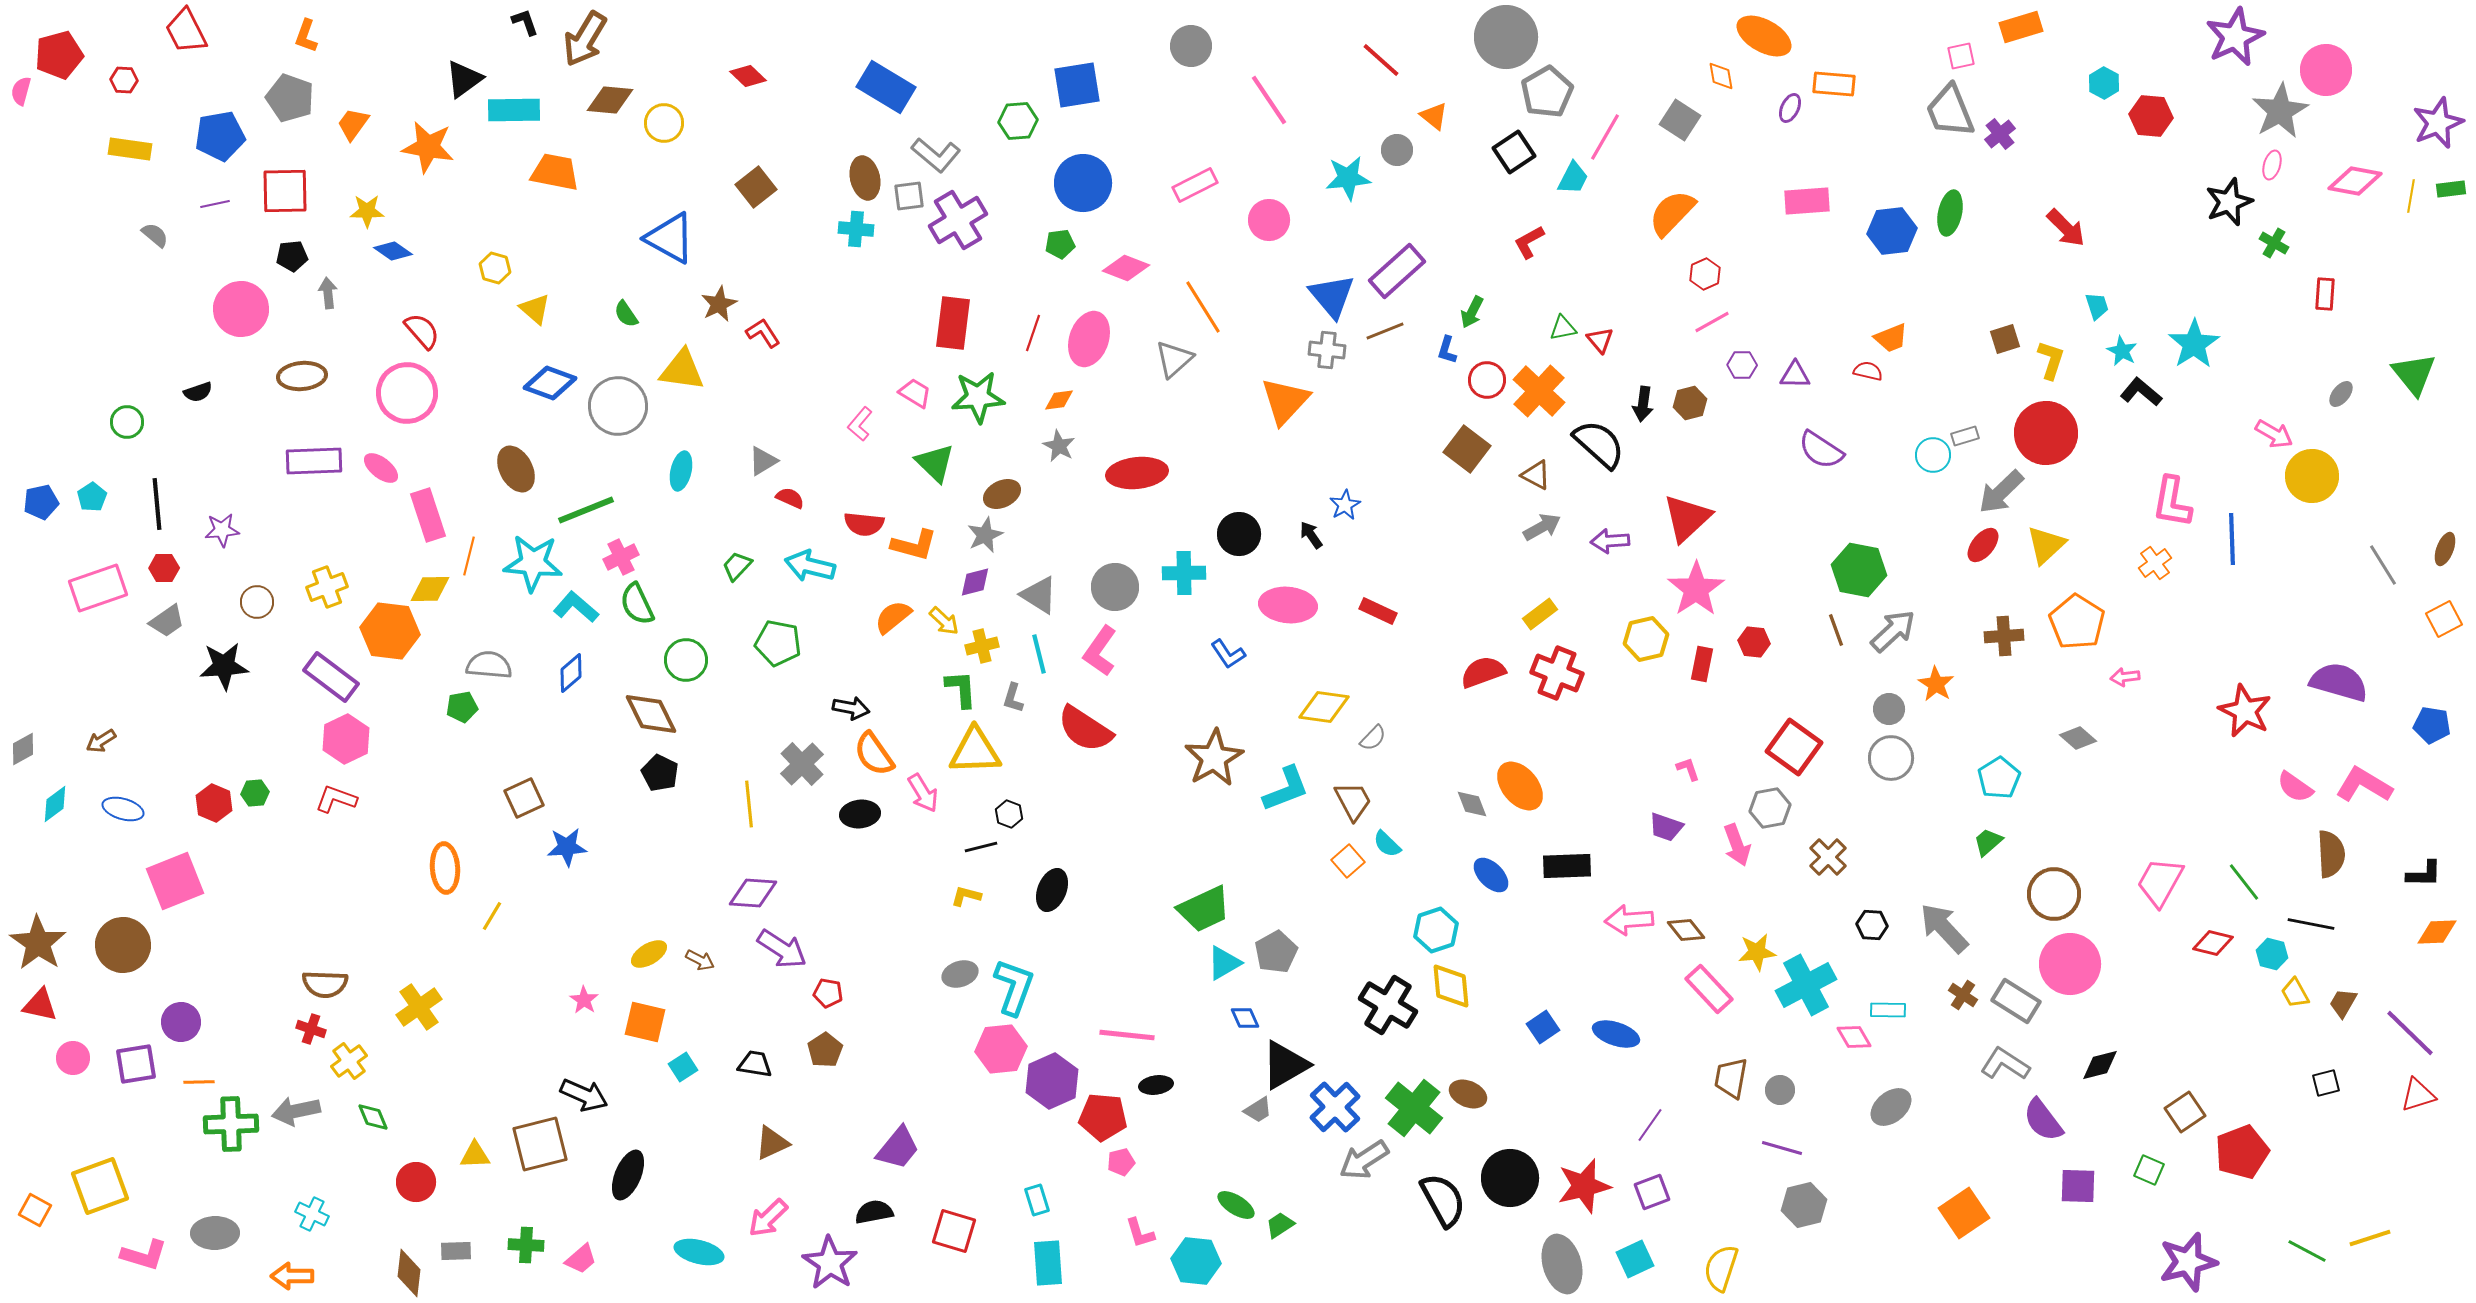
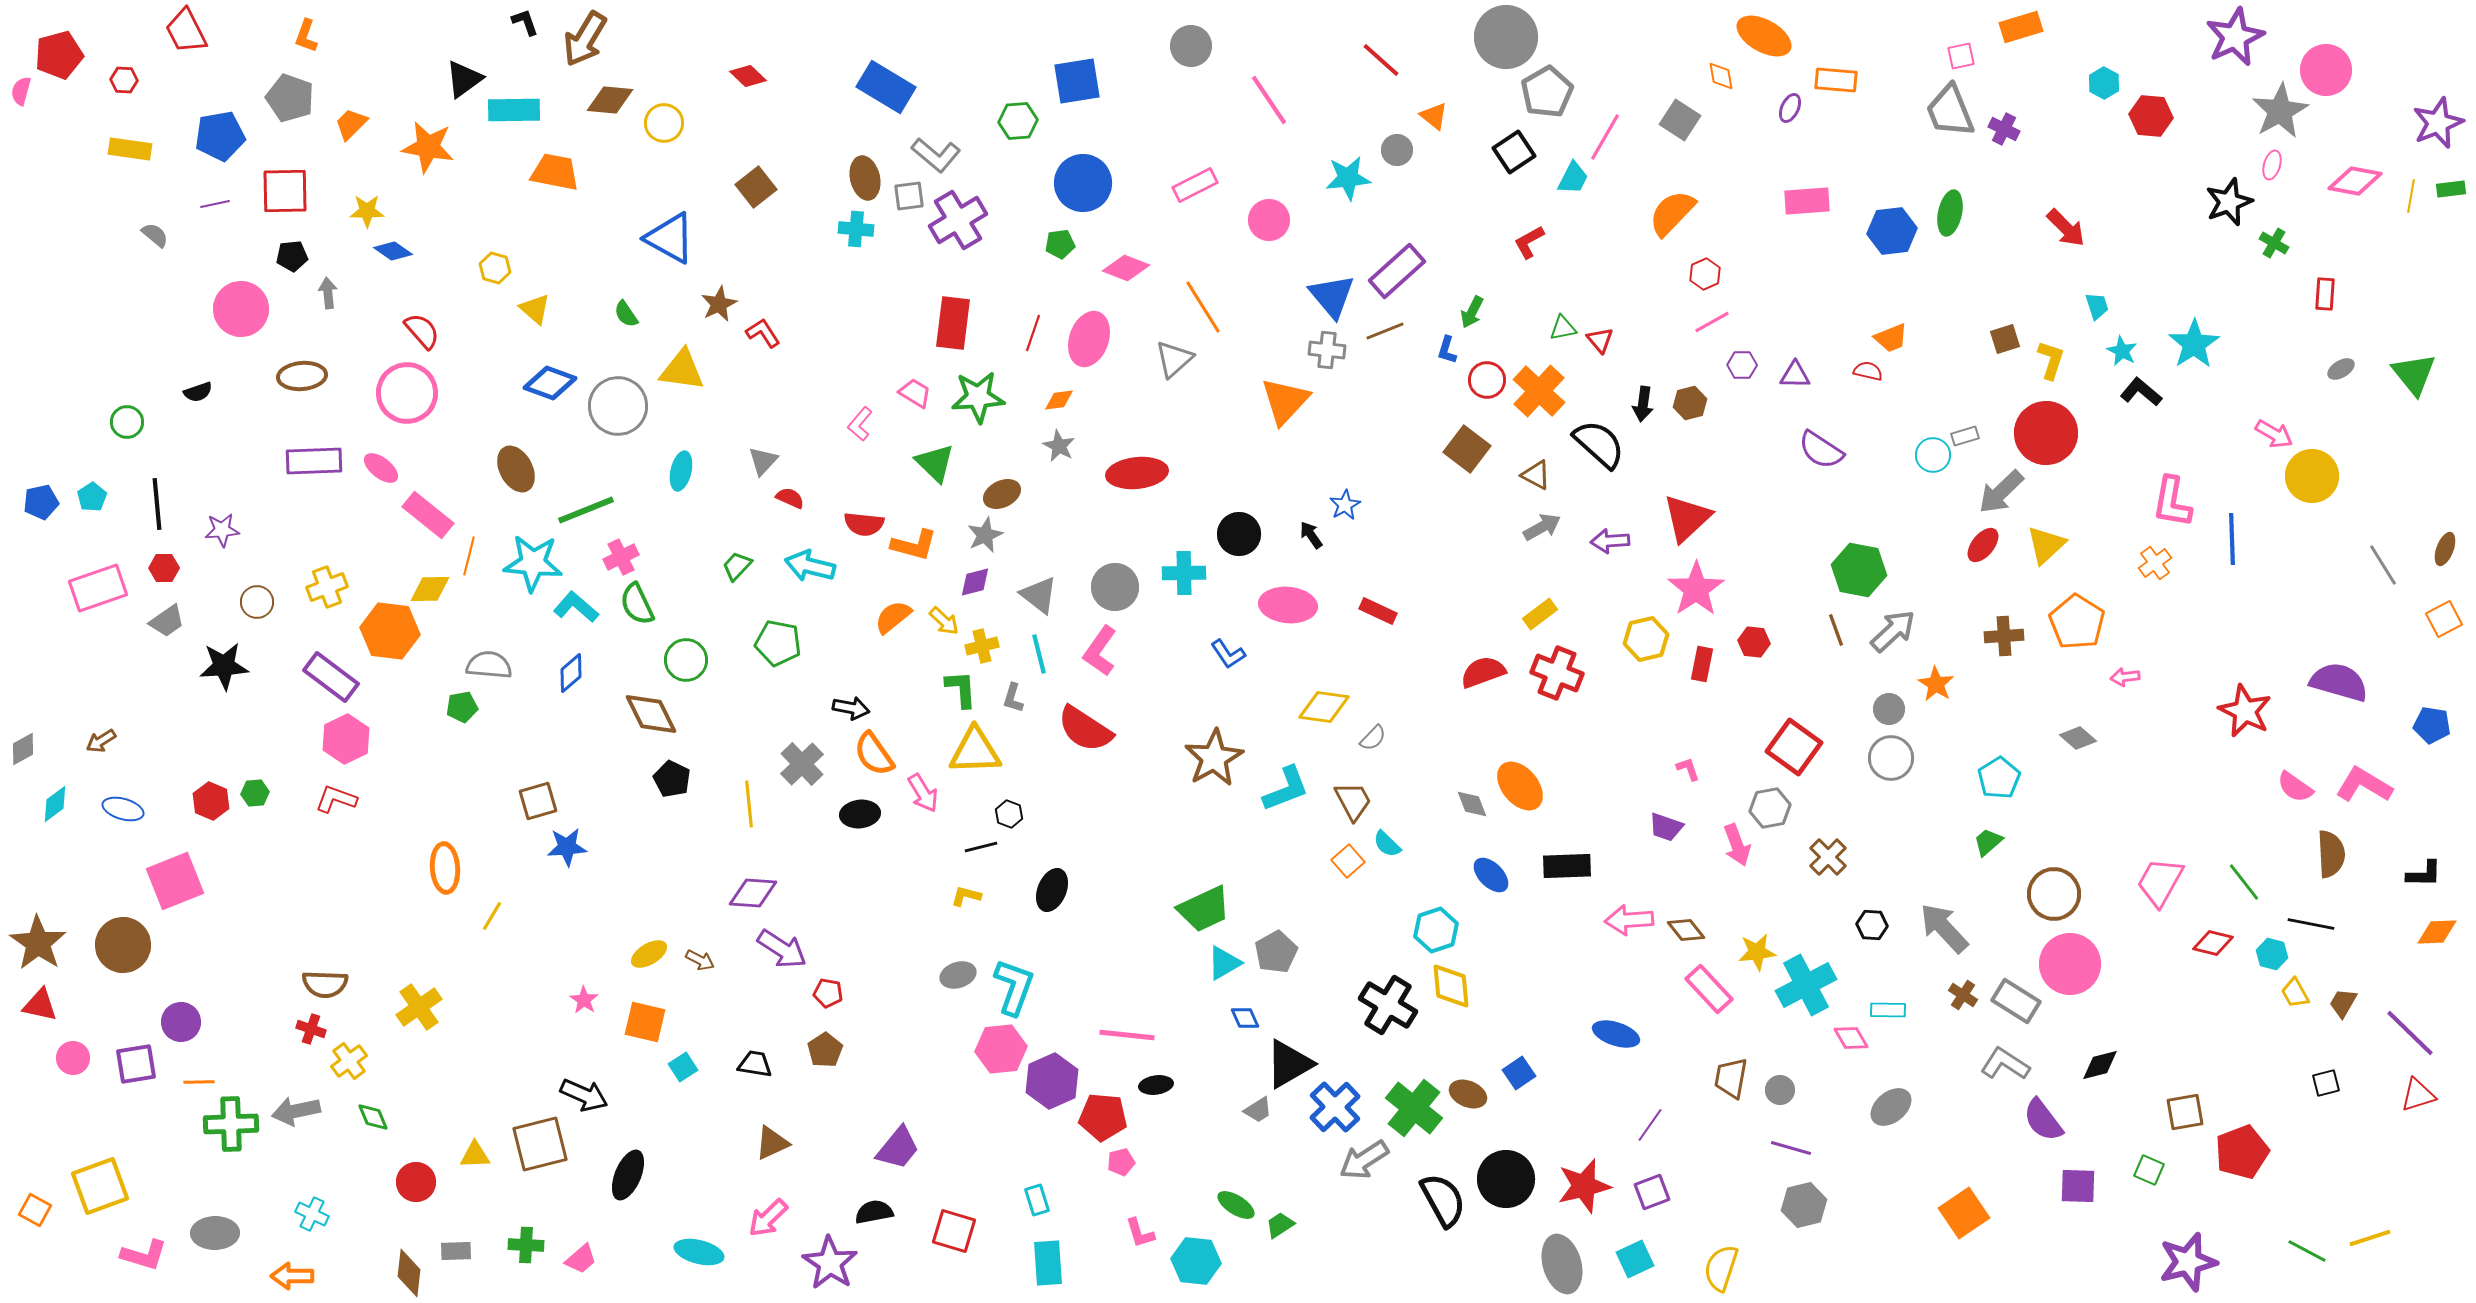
orange rectangle at (1834, 84): moved 2 px right, 4 px up
blue square at (1077, 85): moved 4 px up
orange trapezoid at (353, 124): moved 2 px left; rotated 9 degrees clockwise
purple cross at (2000, 134): moved 4 px right, 5 px up; rotated 24 degrees counterclockwise
gray ellipse at (2341, 394): moved 25 px up; rotated 20 degrees clockwise
gray triangle at (763, 461): rotated 16 degrees counterclockwise
pink rectangle at (428, 515): rotated 33 degrees counterclockwise
gray triangle at (1039, 595): rotated 6 degrees clockwise
black pentagon at (660, 773): moved 12 px right, 6 px down
brown square at (524, 798): moved 14 px right, 3 px down; rotated 9 degrees clockwise
red hexagon at (214, 803): moved 3 px left, 2 px up
gray ellipse at (960, 974): moved 2 px left, 1 px down
blue square at (1543, 1027): moved 24 px left, 46 px down
pink diamond at (1854, 1037): moved 3 px left, 1 px down
black triangle at (1285, 1065): moved 4 px right, 1 px up
brown square at (2185, 1112): rotated 24 degrees clockwise
purple line at (1782, 1148): moved 9 px right
black circle at (1510, 1178): moved 4 px left, 1 px down
